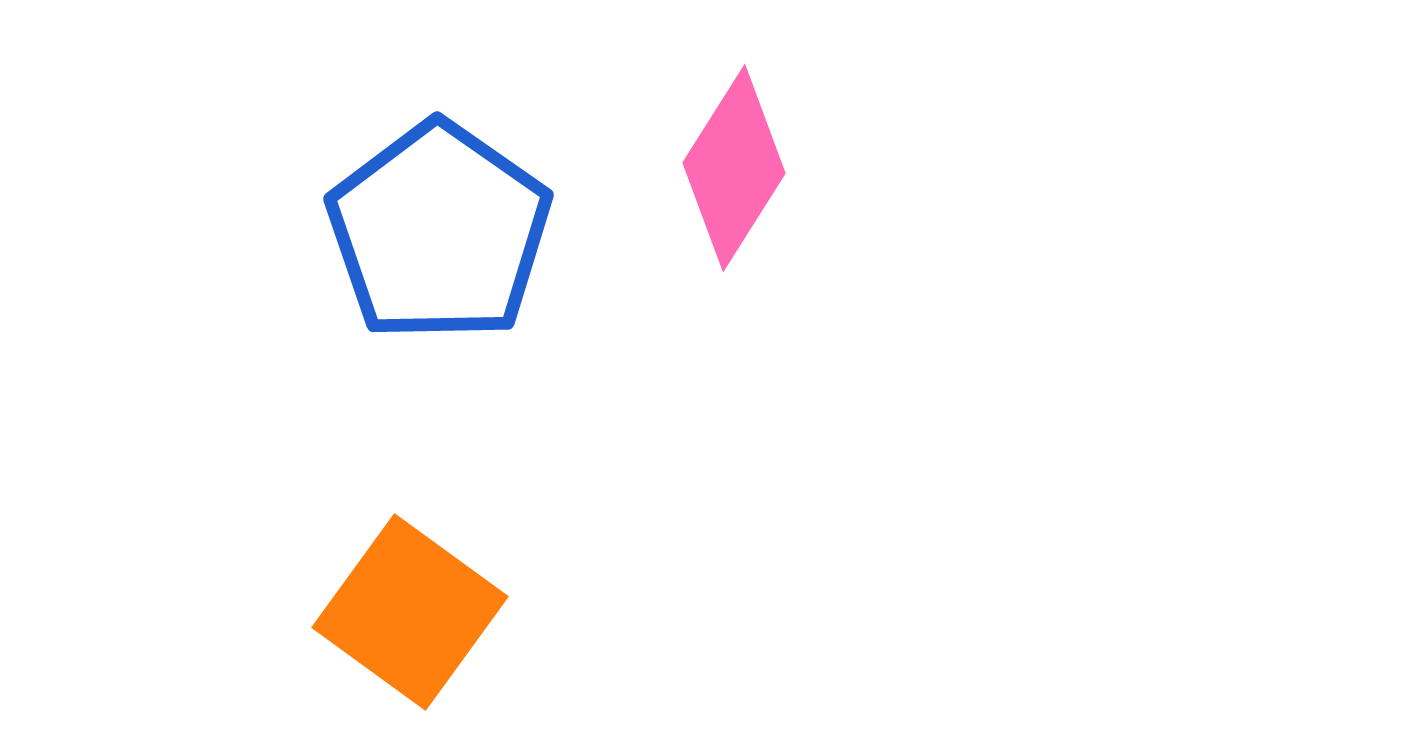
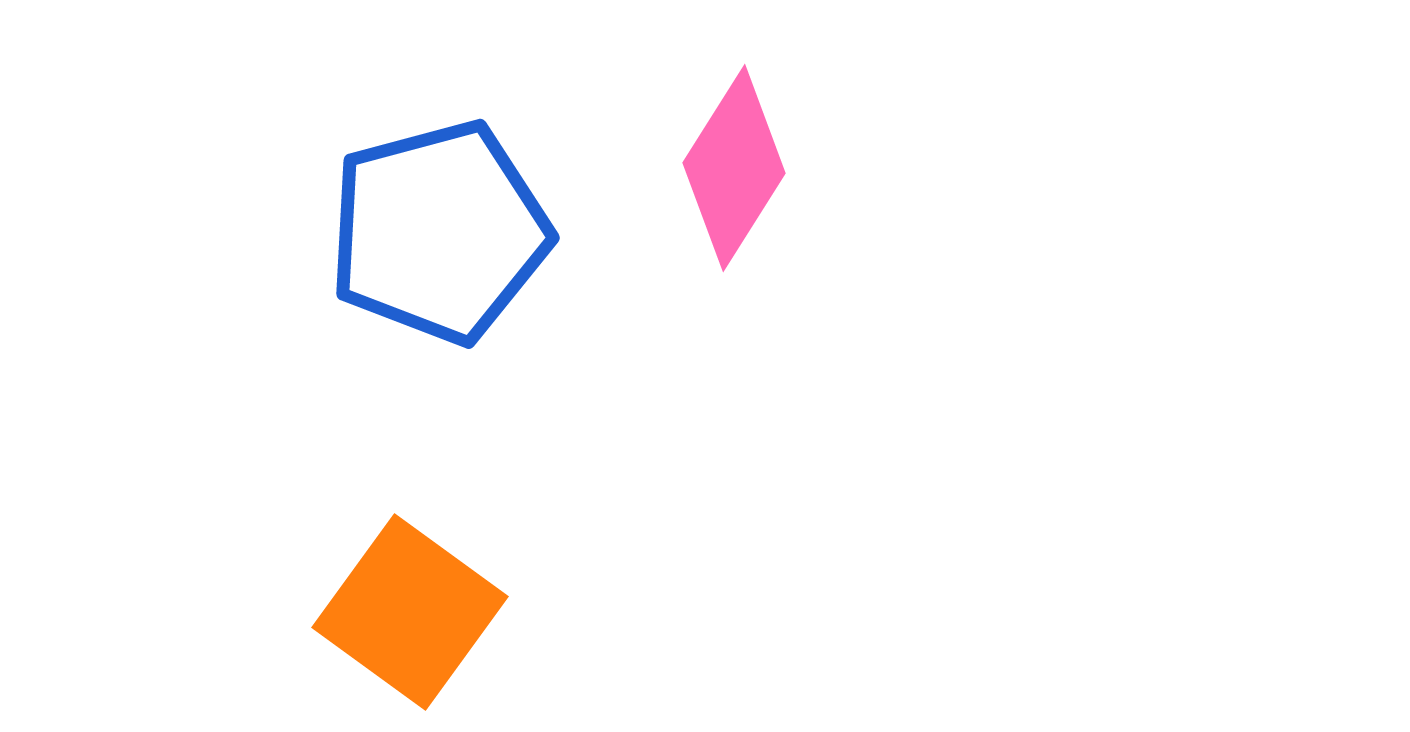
blue pentagon: rotated 22 degrees clockwise
